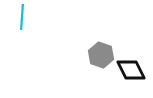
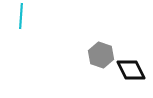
cyan line: moved 1 px left, 1 px up
